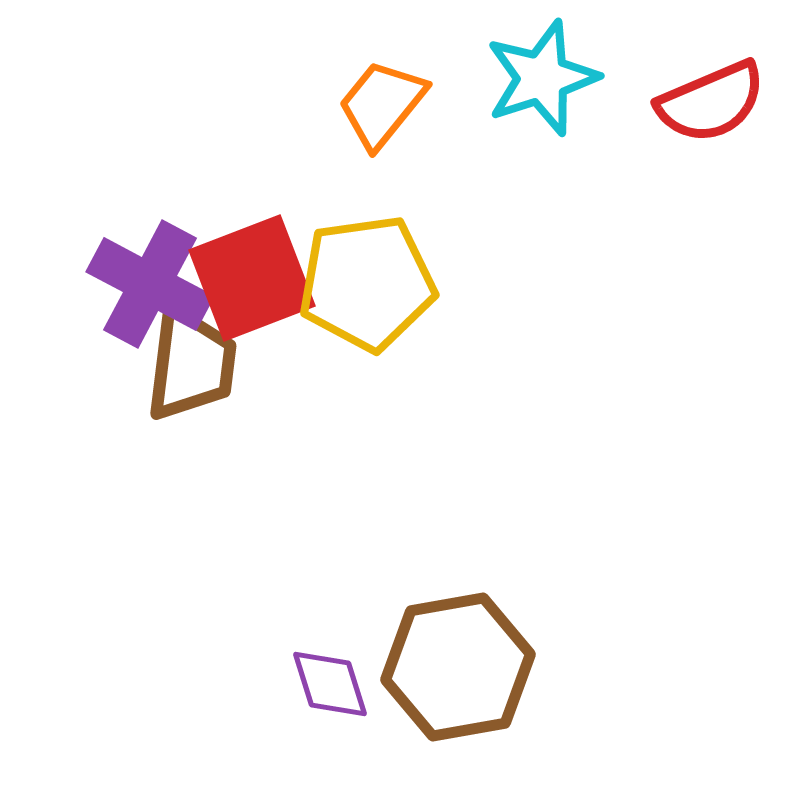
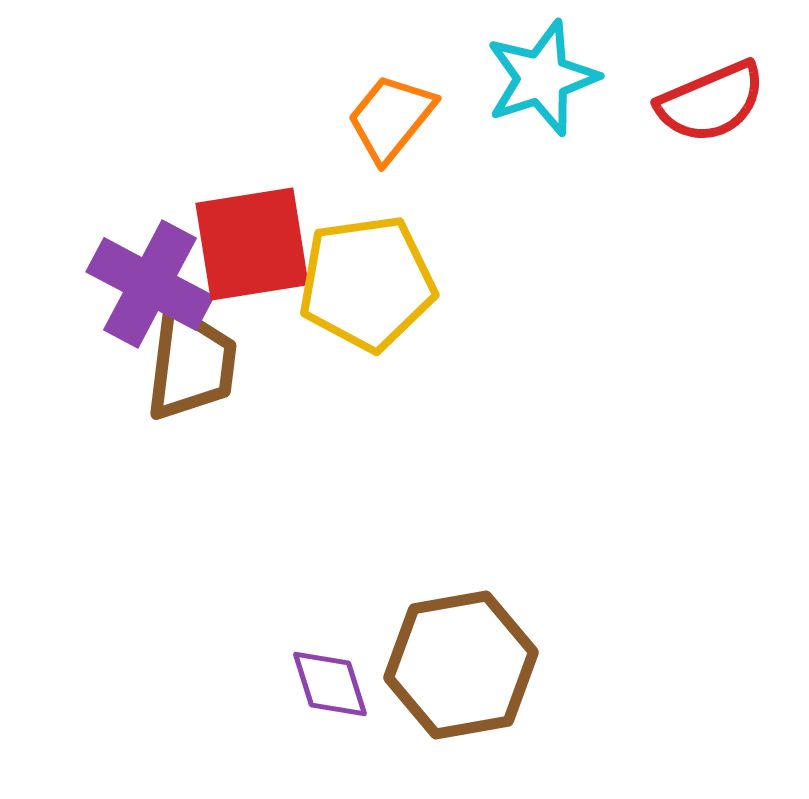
orange trapezoid: moved 9 px right, 14 px down
red square: moved 34 px up; rotated 12 degrees clockwise
brown hexagon: moved 3 px right, 2 px up
